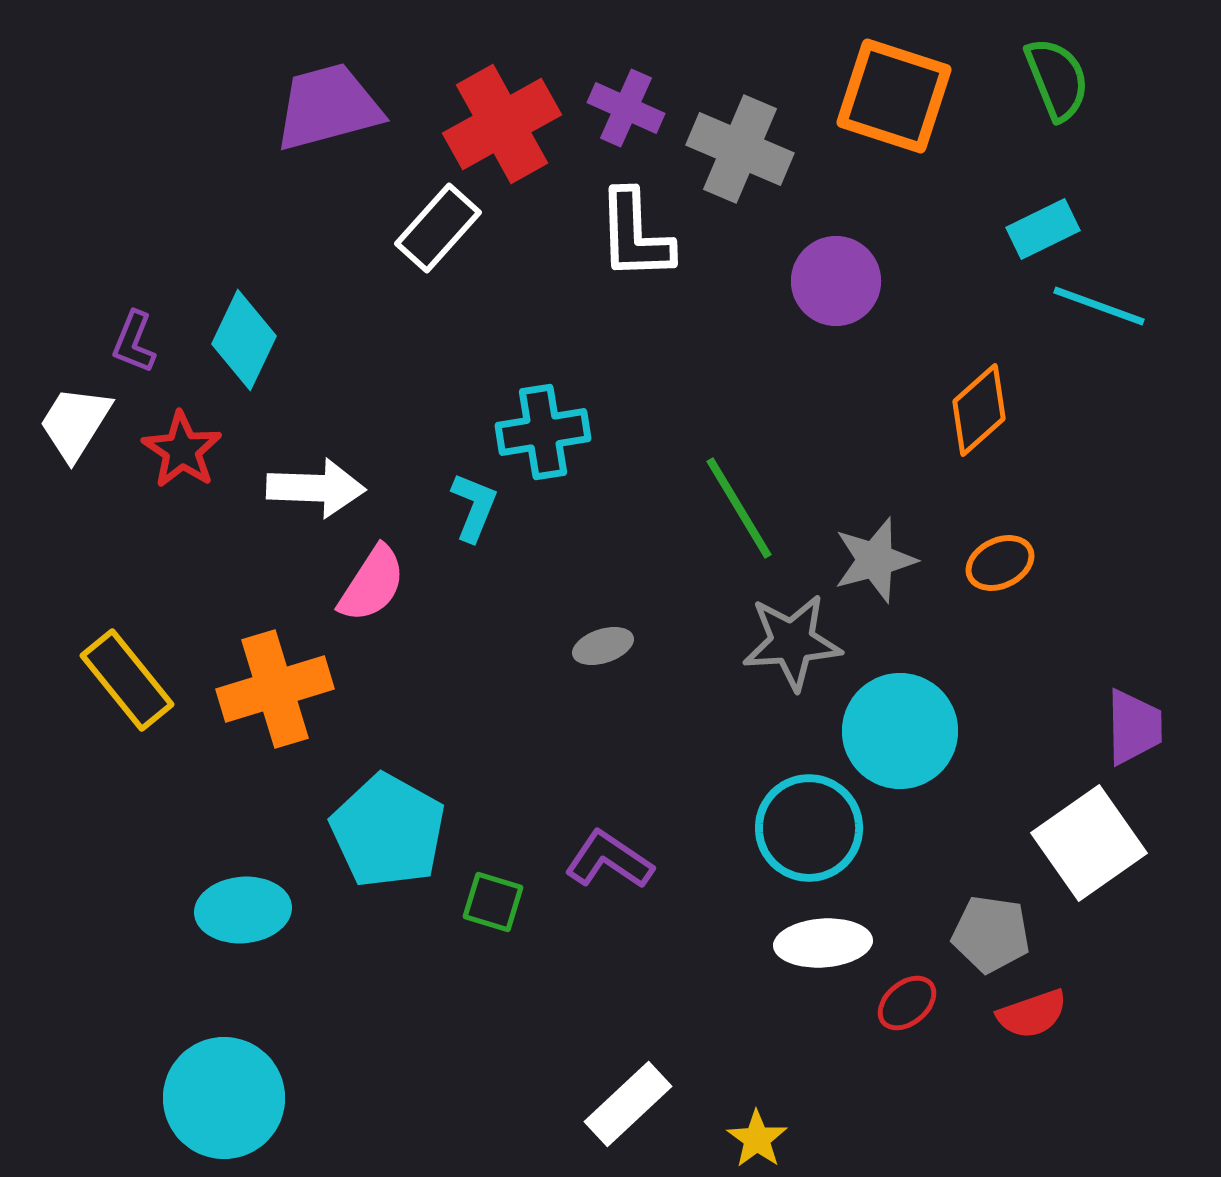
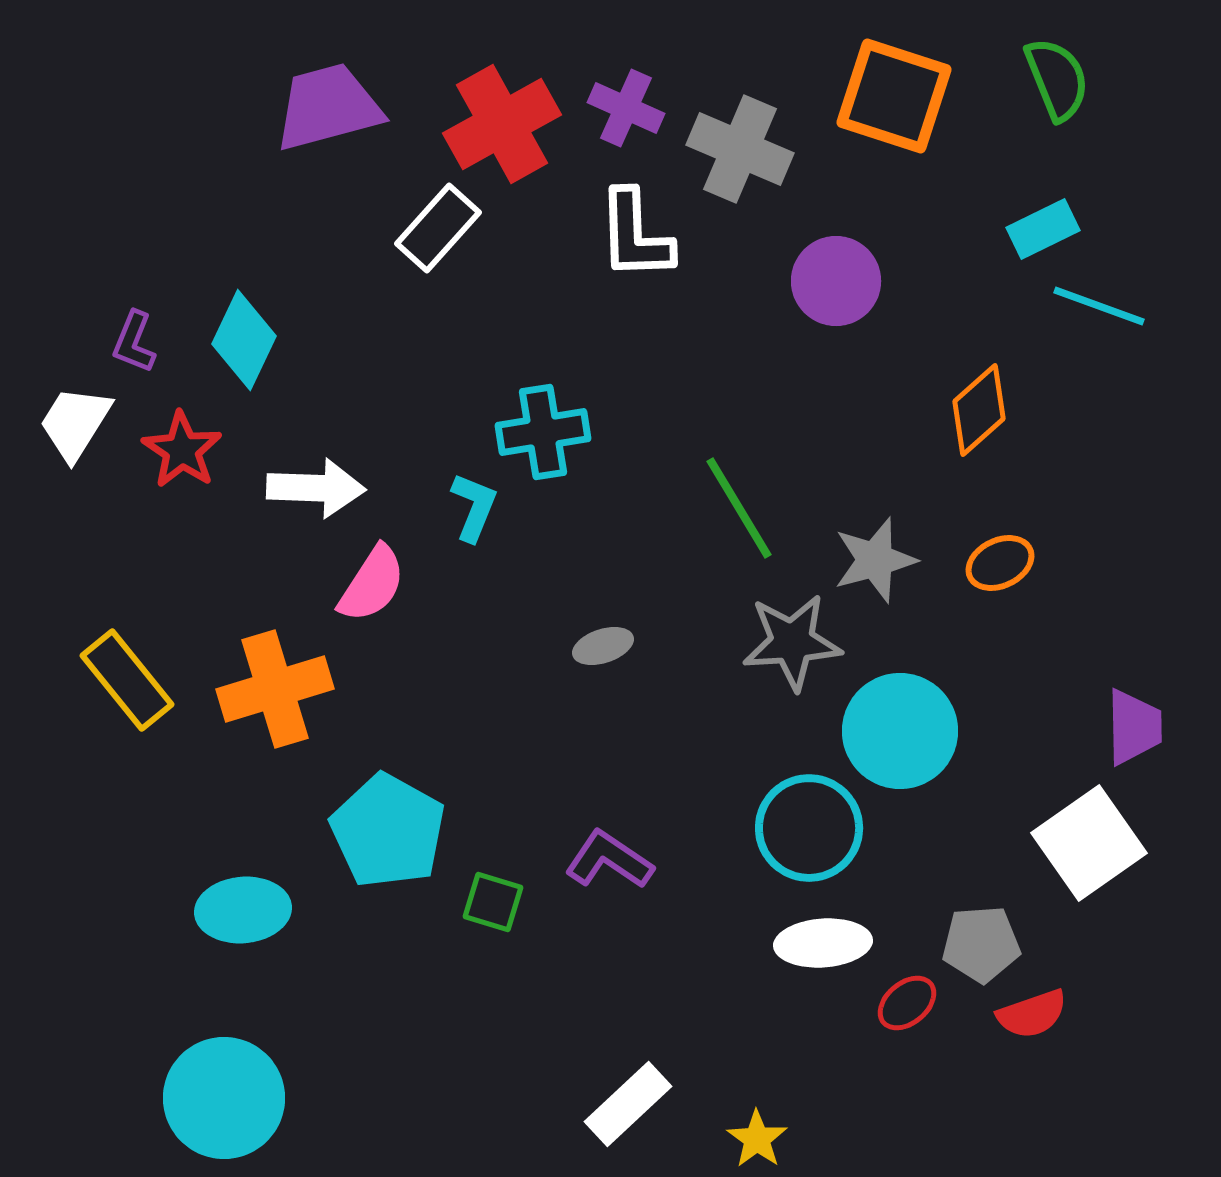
gray pentagon at (991, 934): moved 10 px left, 10 px down; rotated 12 degrees counterclockwise
